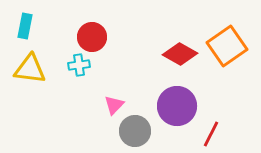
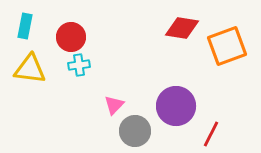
red circle: moved 21 px left
orange square: rotated 15 degrees clockwise
red diamond: moved 2 px right, 26 px up; rotated 20 degrees counterclockwise
purple circle: moved 1 px left
